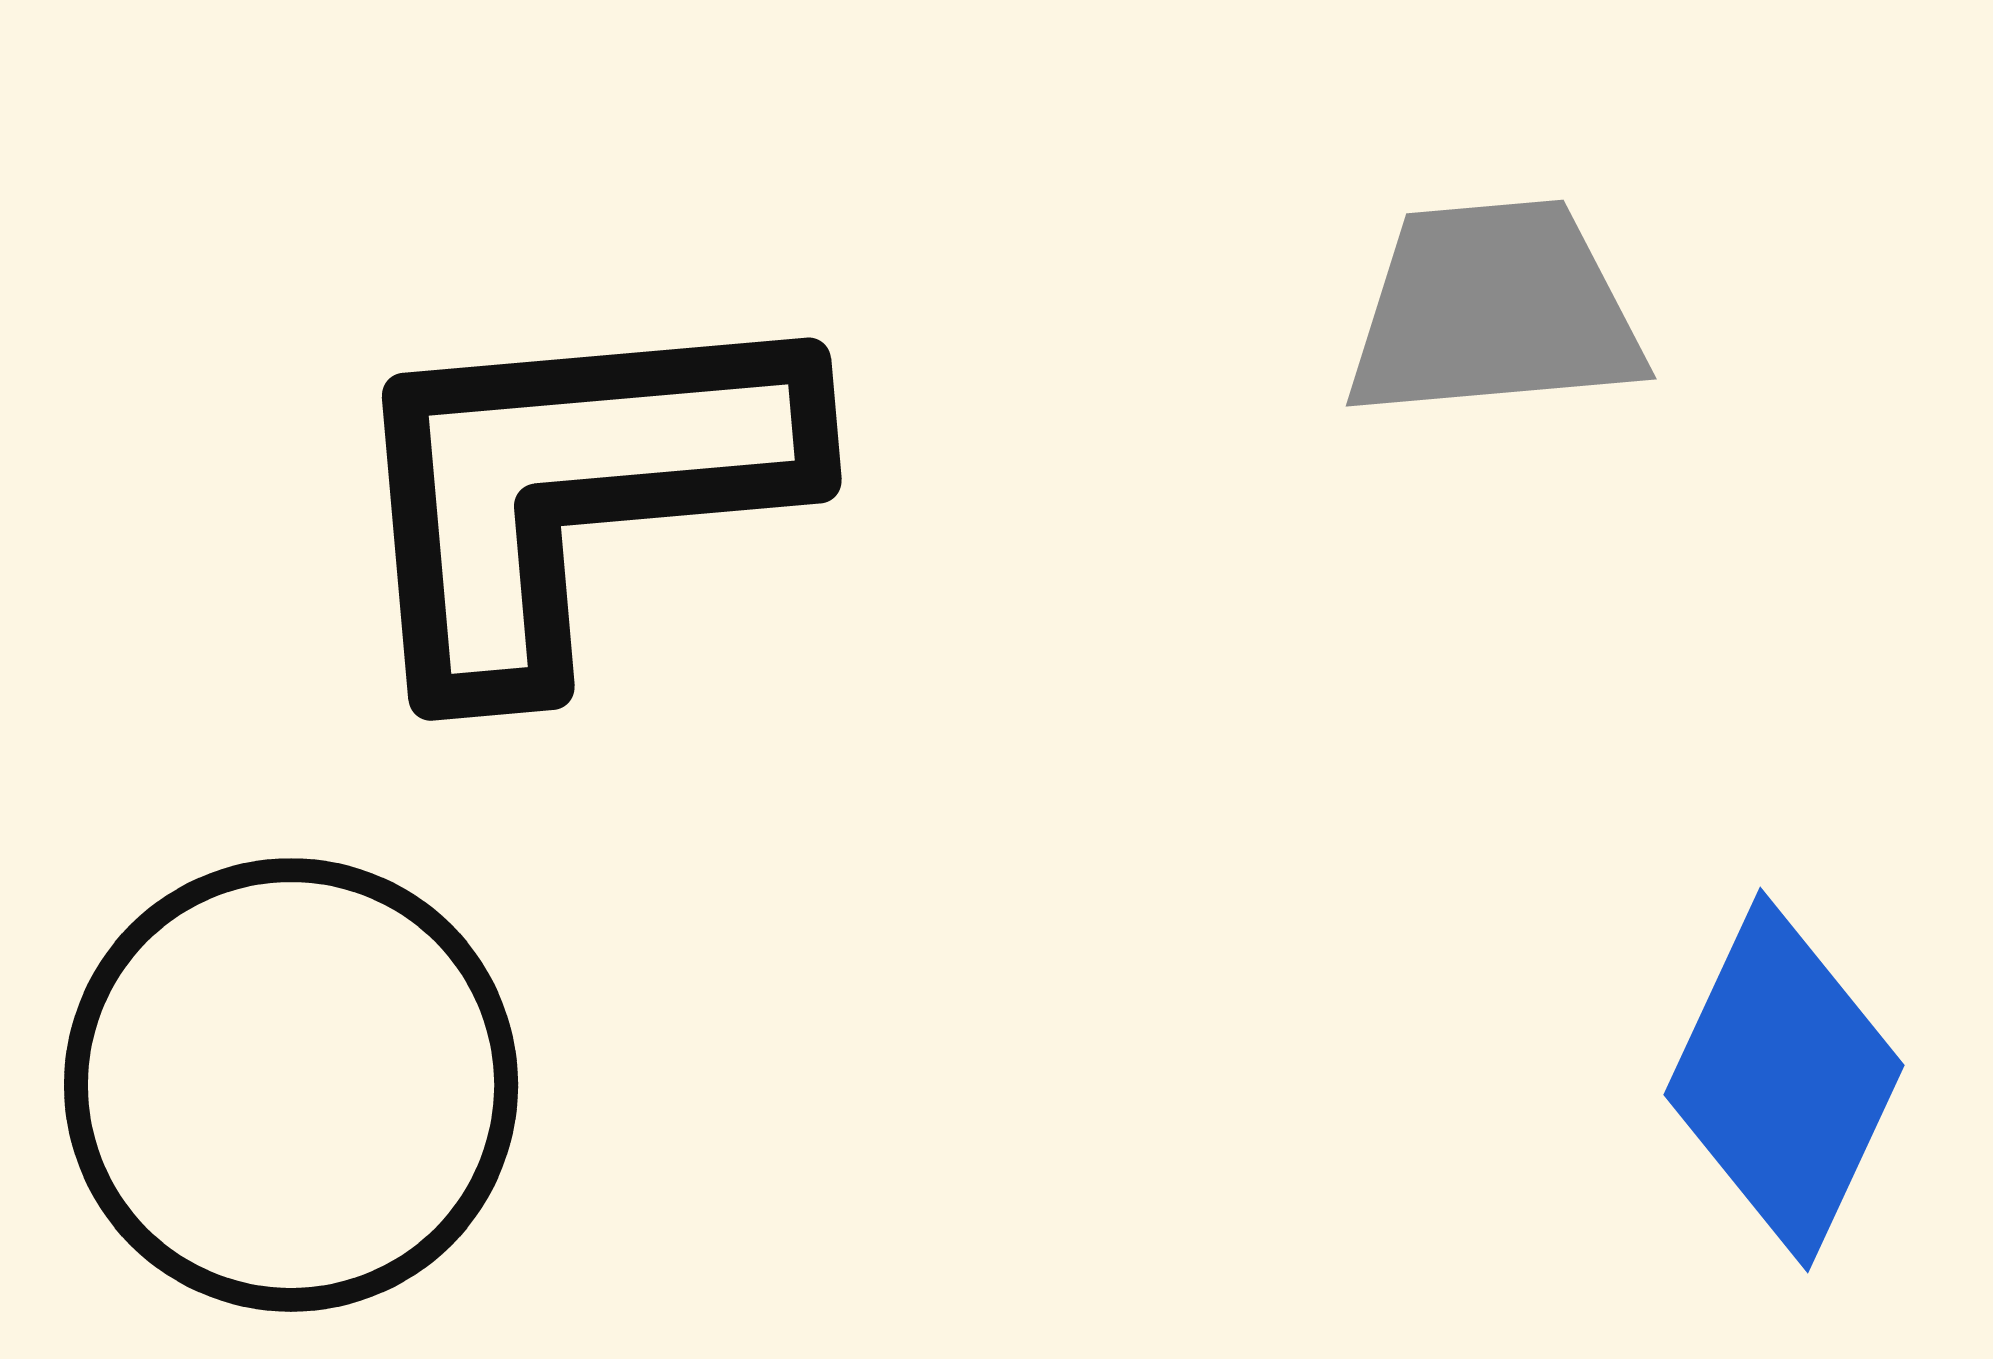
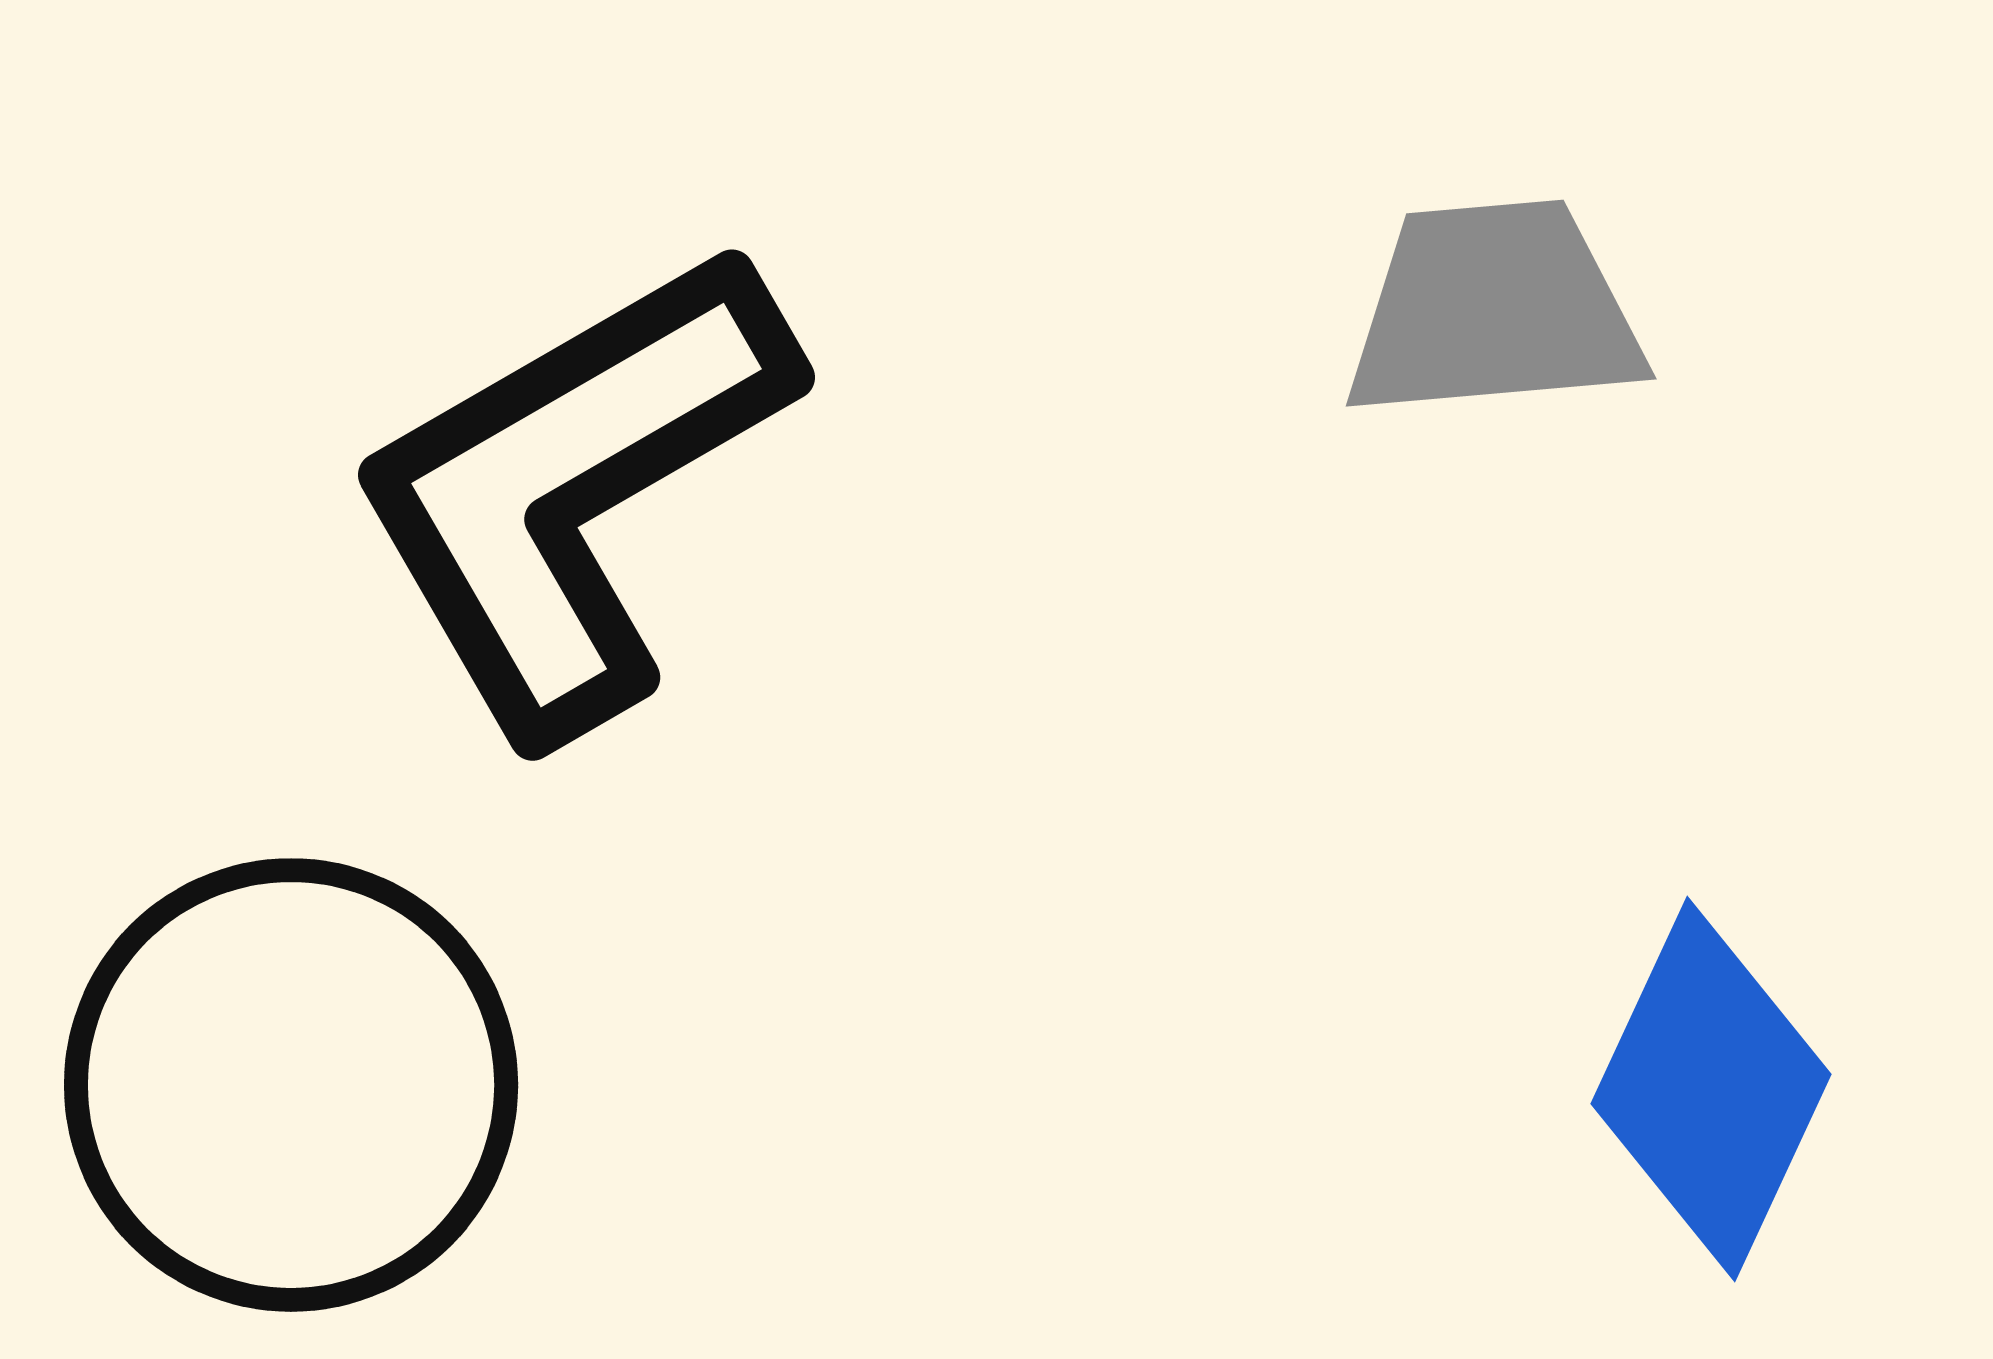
black L-shape: rotated 25 degrees counterclockwise
blue diamond: moved 73 px left, 9 px down
